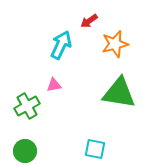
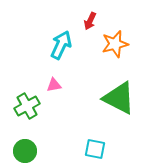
red arrow: moved 1 px right; rotated 30 degrees counterclockwise
green triangle: moved 5 px down; rotated 18 degrees clockwise
